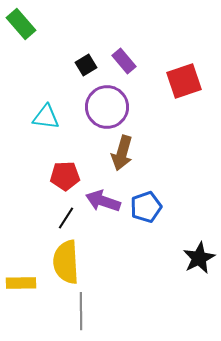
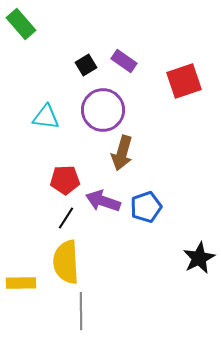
purple rectangle: rotated 15 degrees counterclockwise
purple circle: moved 4 px left, 3 px down
red pentagon: moved 4 px down
